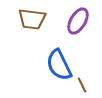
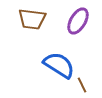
blue semicircle: rotated 148 degrees clockwise
